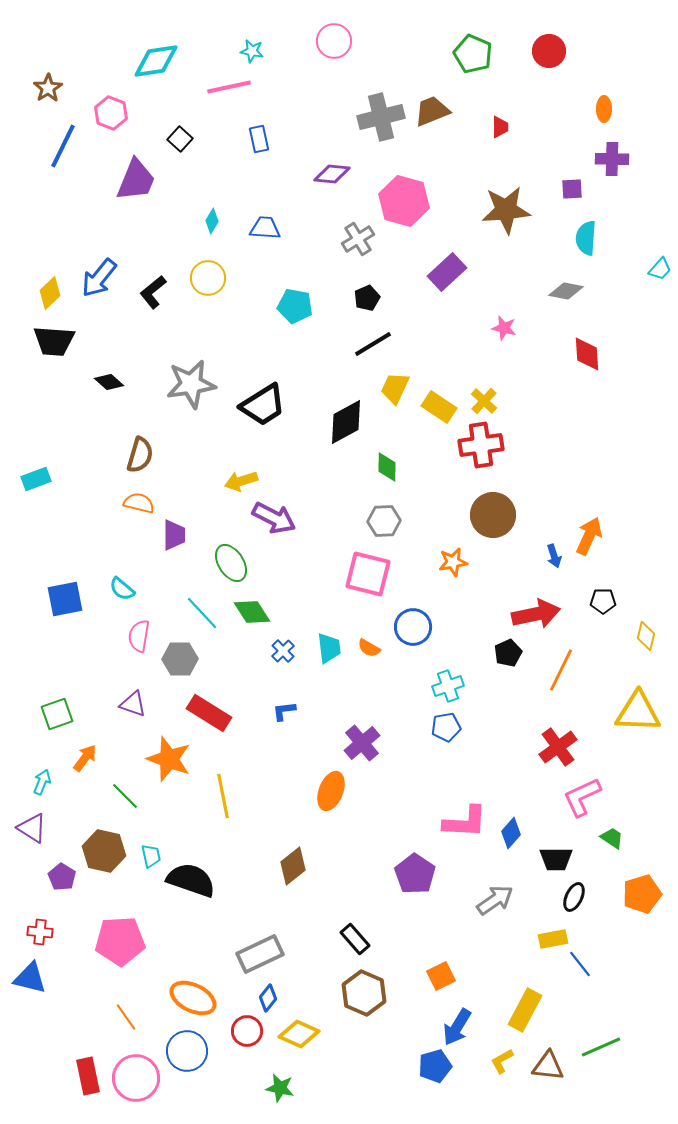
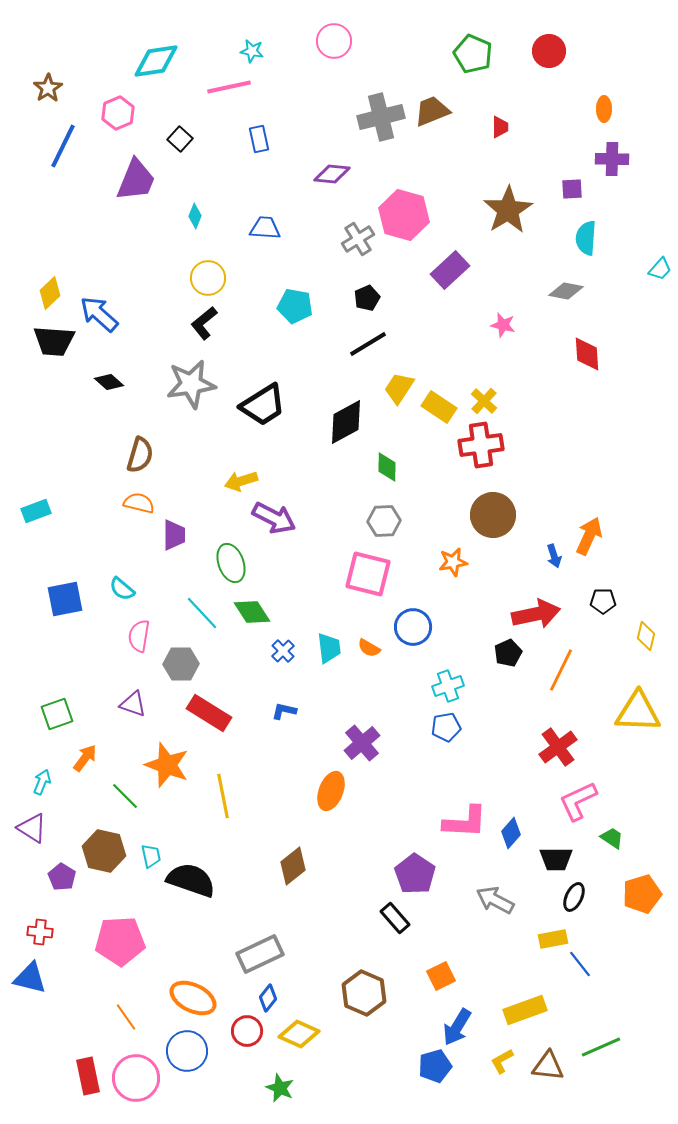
pink hexagon at (111, 113): moved 7 px right; rotated 16 degrees clockwise
pink hexagon at (404, 201): moved 14 px down
brown star at (506, 210): moved 2 px right; rotated 27 degrees counterclockwise
cyan diamond at (212, 221): moved 17 px left, 5 px up; rotated 10 degrees counterclockwise
purple rectangle at (447, 272): moved 3 px right, 2 px up
blue arrow at (99, 278): moved 36 px down; rotated 93 degrees clockwise
black L-shape at (153, 292): moved 51 px right, 31 px down
pink star at (504, 328): moved 1 px left, 3 px up
black line at (373, 344): moved 5 px left
yellow trapezoid at (395, 388): moved 4 px right; rotated 8 degrees clockwise
cyan rectangle at (36, 479): moved 32 px down
green ellipse at (231, 563): rotated 12 degrees clockwise
gray hexagon at (180, 659): moved 1 px right, 5 px down
blue L-shape at (284, 711): rotated 20 degrees clockwise
orange star at (169, 759): moved 2 px left, 6 px down
pink L-shape at (582, 797): moved 4 px left, 4 px down
gray arrow at (495, 900): rotated 117 degrees counterclockwise
black rectangle at (355, 939): moved 40 px right, 21 px up
yellow rectangle at (525, 1010): rotated 42 degrees clockwise
green star at (280, 1088): rotated 12 degrees clockwise
